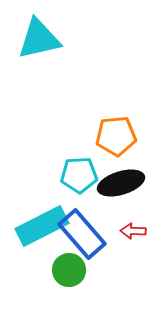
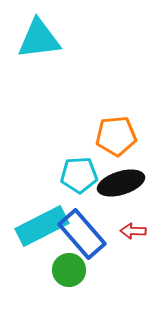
cyan triangle: rotated 6 degrees clockwise
